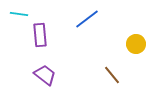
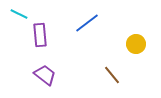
cyan line: rotated 18 degrees clockwise
blue line: moved 4 px down
